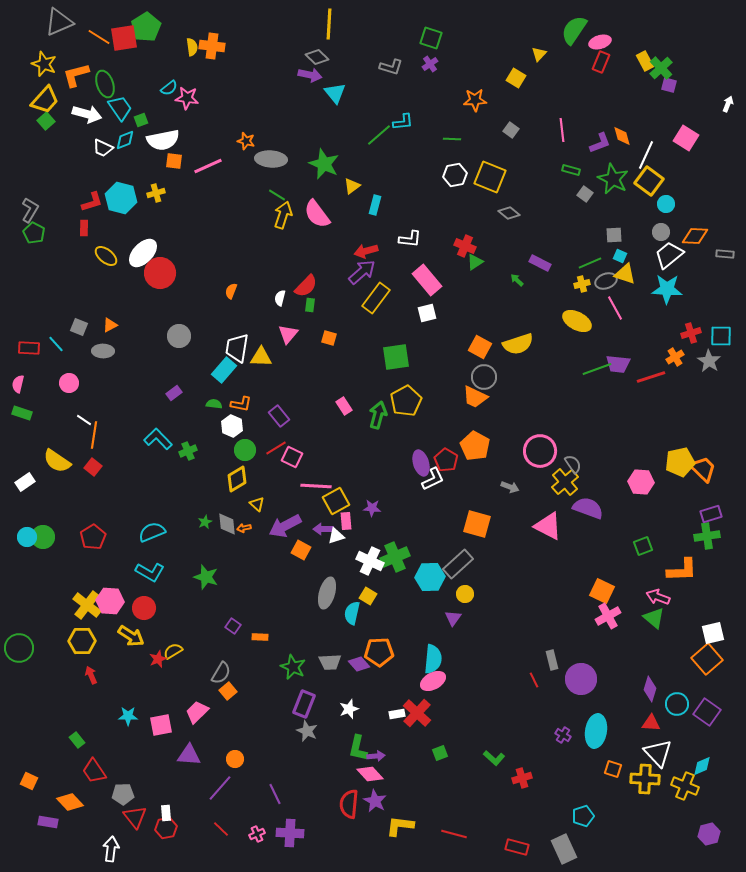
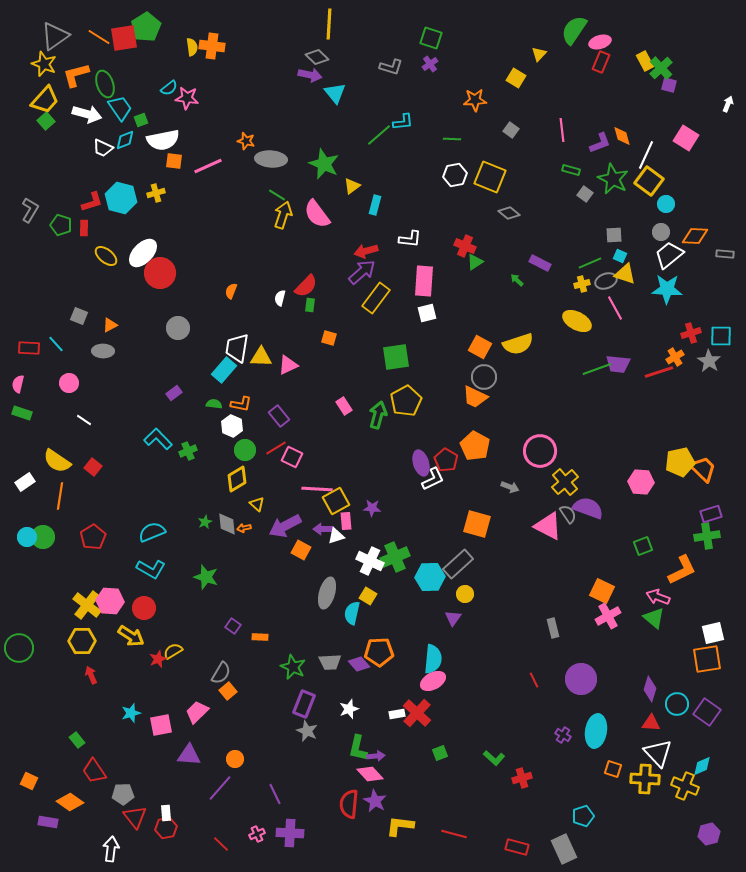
gray triangle at (59, 22): moved 4 px left, 14 px down; rotated 12 degrees counterclockwise
green pentagon at (34, 233): moved 27 px right, 8 px up; rotated 10 degrees counterclockwise
pink rectangle at (427, 280): moved 3 px left, 1 px down; rotated 44 degrees clockwise
gray square at (79, 327): moved 11 px up
pink triangle at (288, 334): moved 31 px down; rotated 25 degrees clockwise
gray circle at (179, 336): moved 1 px left, 8 px up
red line at (651, 377): moved 8 px right, 5 px up
orange line at (94, 435): moved 34 px left, 61 px down
gray semicircle at (573, 464): moved 5 px left, 50 px down
pink line at (316, 486): moved 1 px right, 3 px down
orange L-shape at (682, 570): rotated 24 degrees counterclockwise
cyan L-shape at (150, 572): moved 1 px right, 3 px up
orange square at (707, 659): rotated 32 degrees clockwise
gray rectangle at (552, 660): moved 1 px right, 32 px up
cyan star at (128, 716): moved 3 px right, 3 px up; rotated 18 degrees counterclockwise
orange diamond at (70, 802): rotated 12 degrees counterclockwise
red line at (221, 829): moved 15 px down
